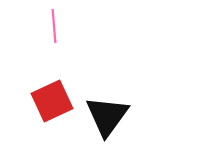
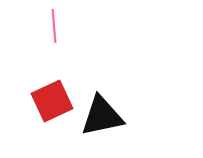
black triangle: moved 5 px left; rotated 42 degrees clockwise
